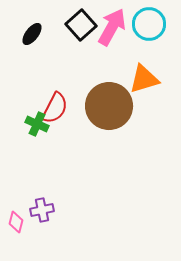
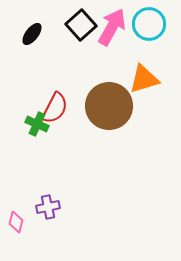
purple cross: moved 6 px right, 3 px up
